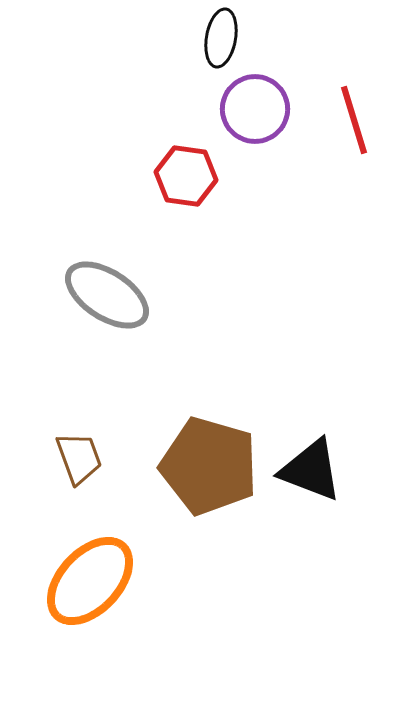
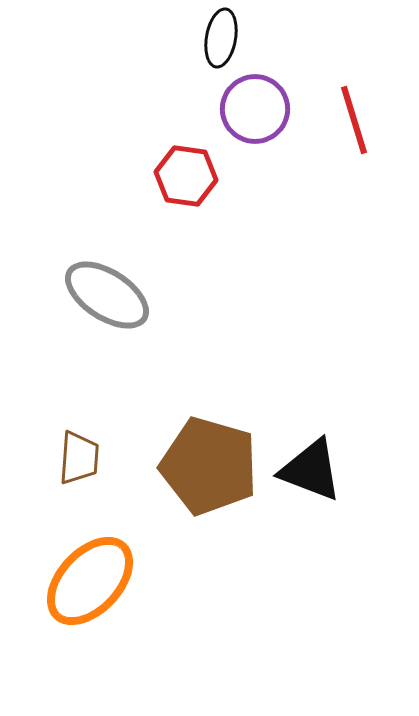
brown trapezoid: rotated 24 degrees clockwise
